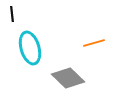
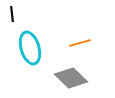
orange line: moved 14 px left
gray diamond: moved 3 px right
